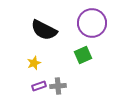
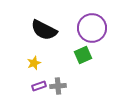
purple circle: moved 5 px down
